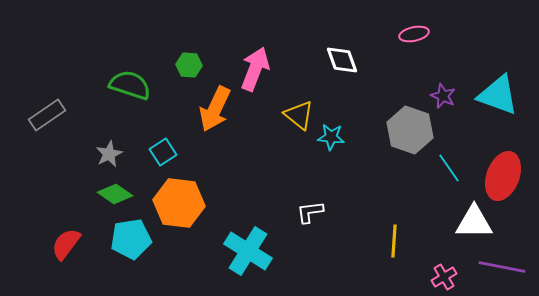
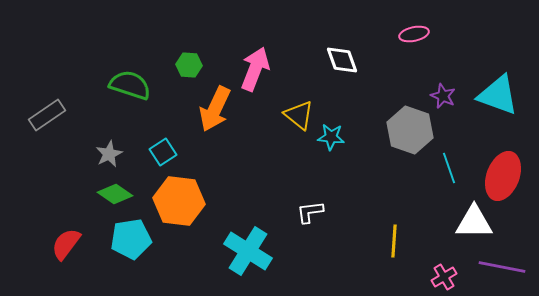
cyan line: rotated 16 degrees clockwise
orange hexagon: moved 2 px up
